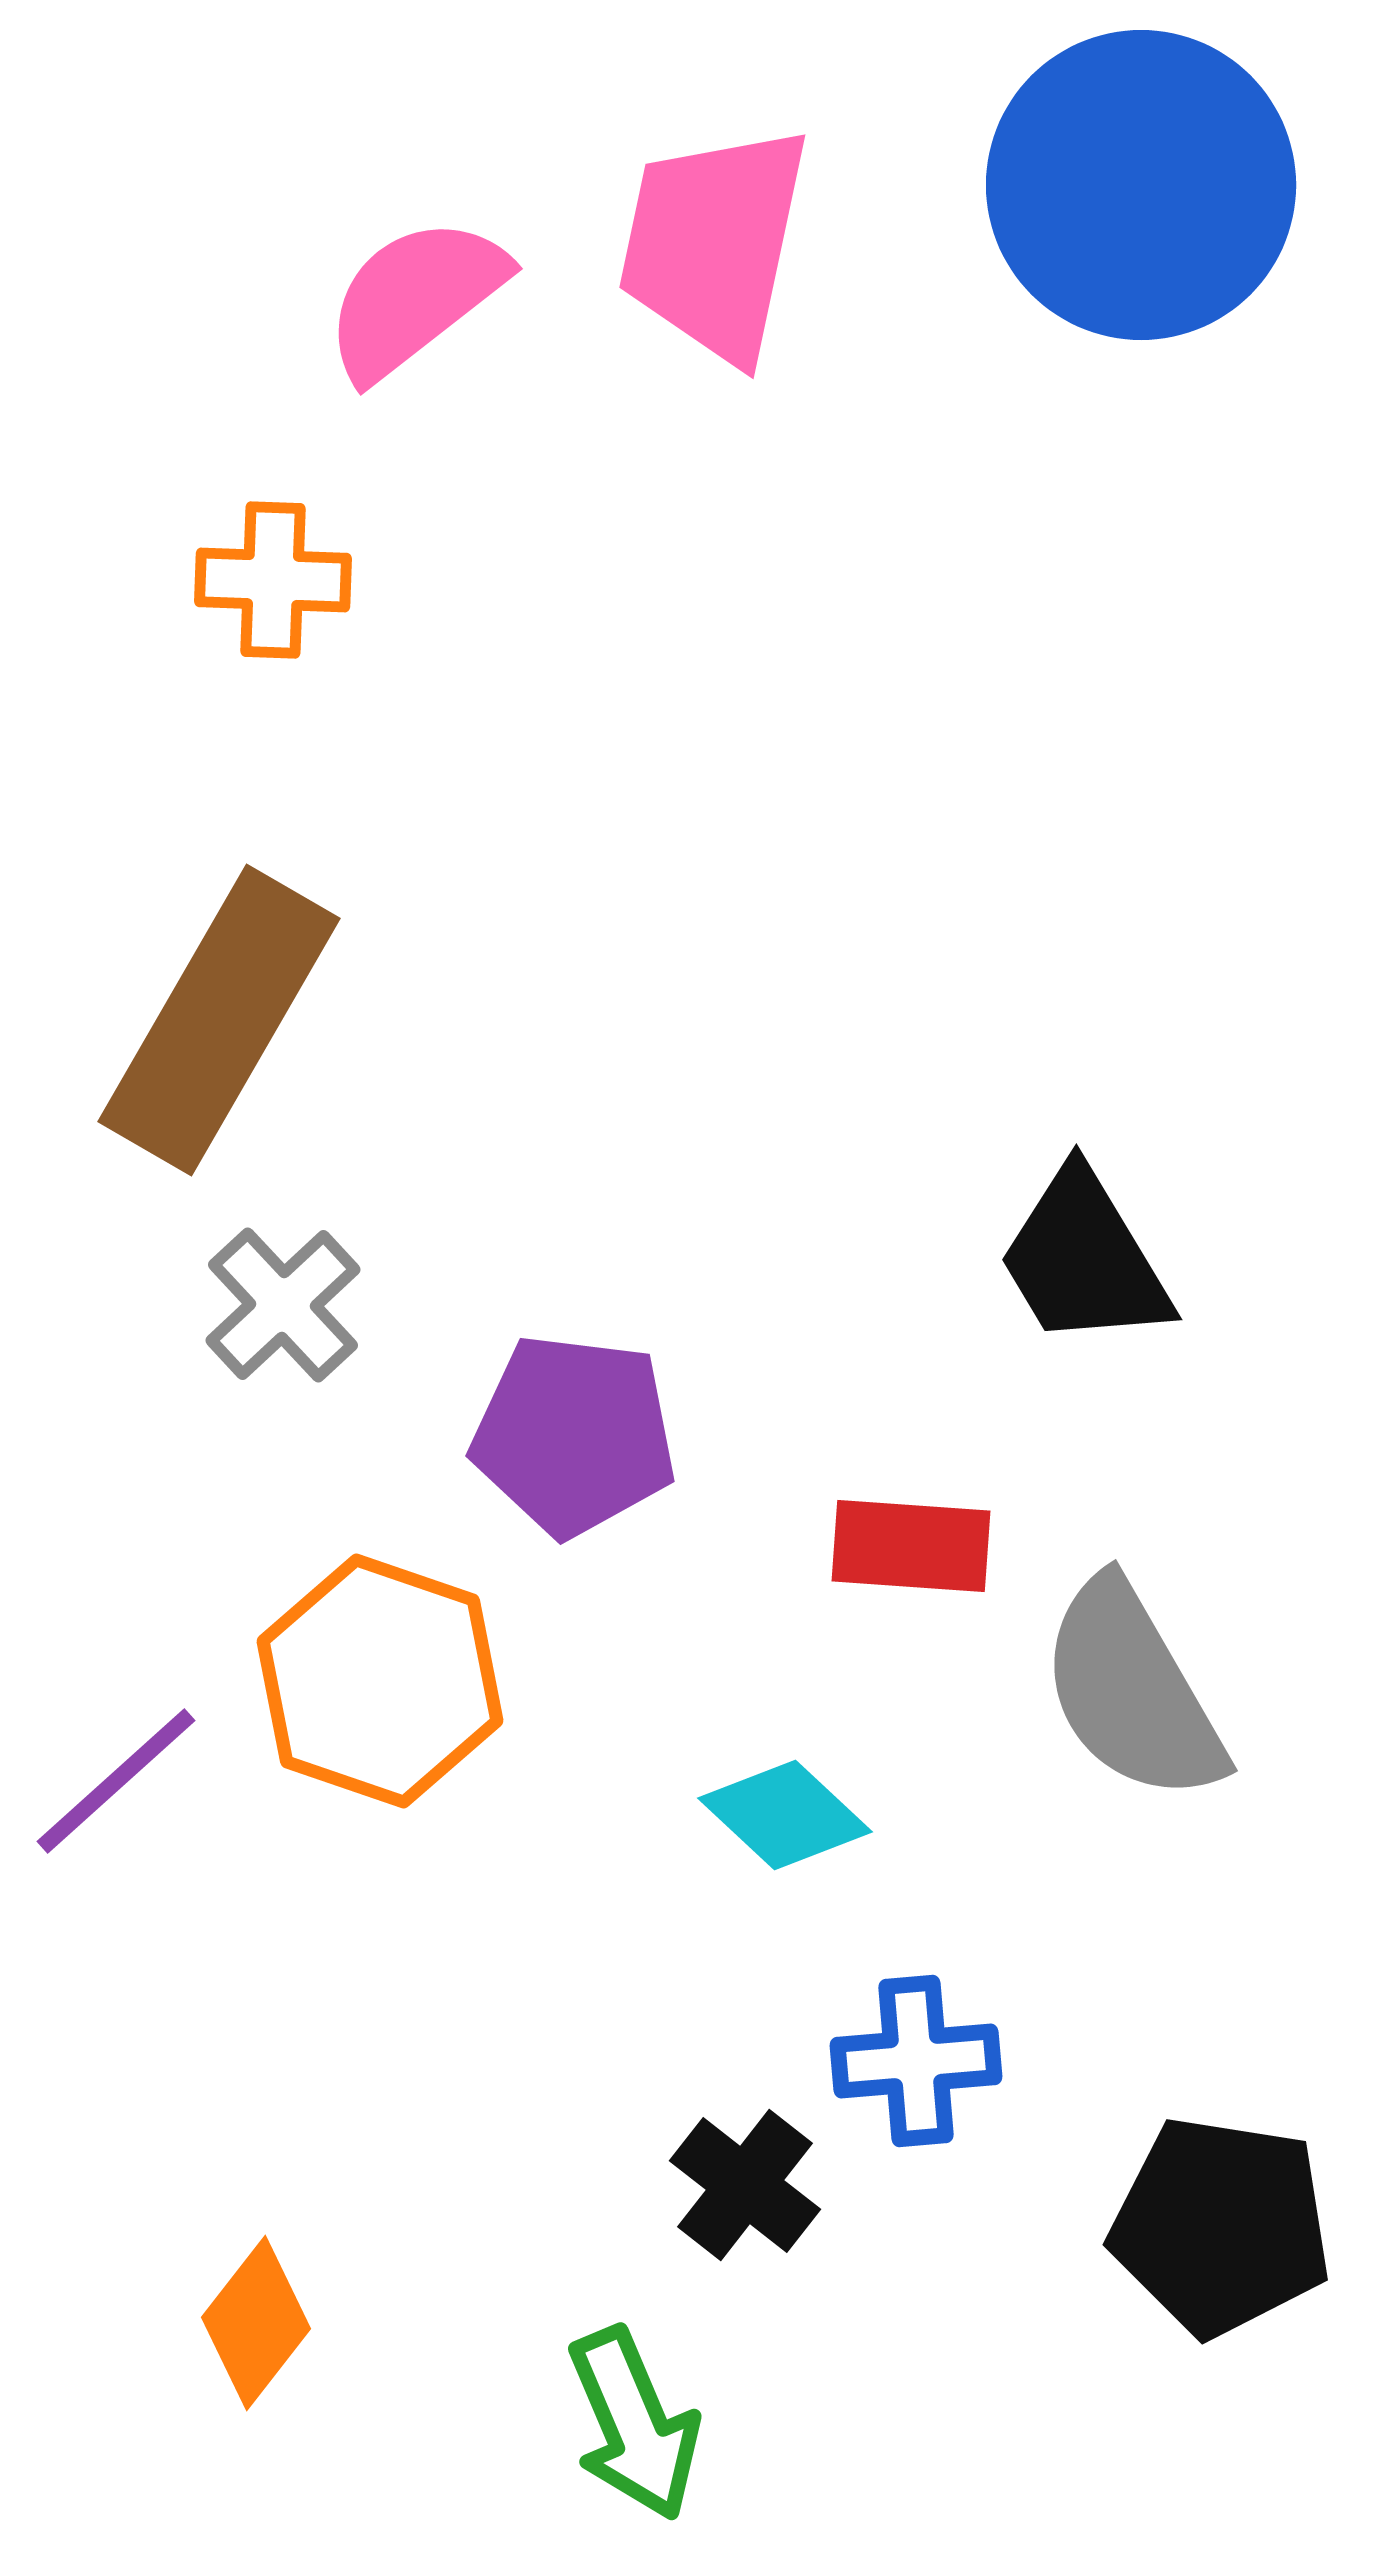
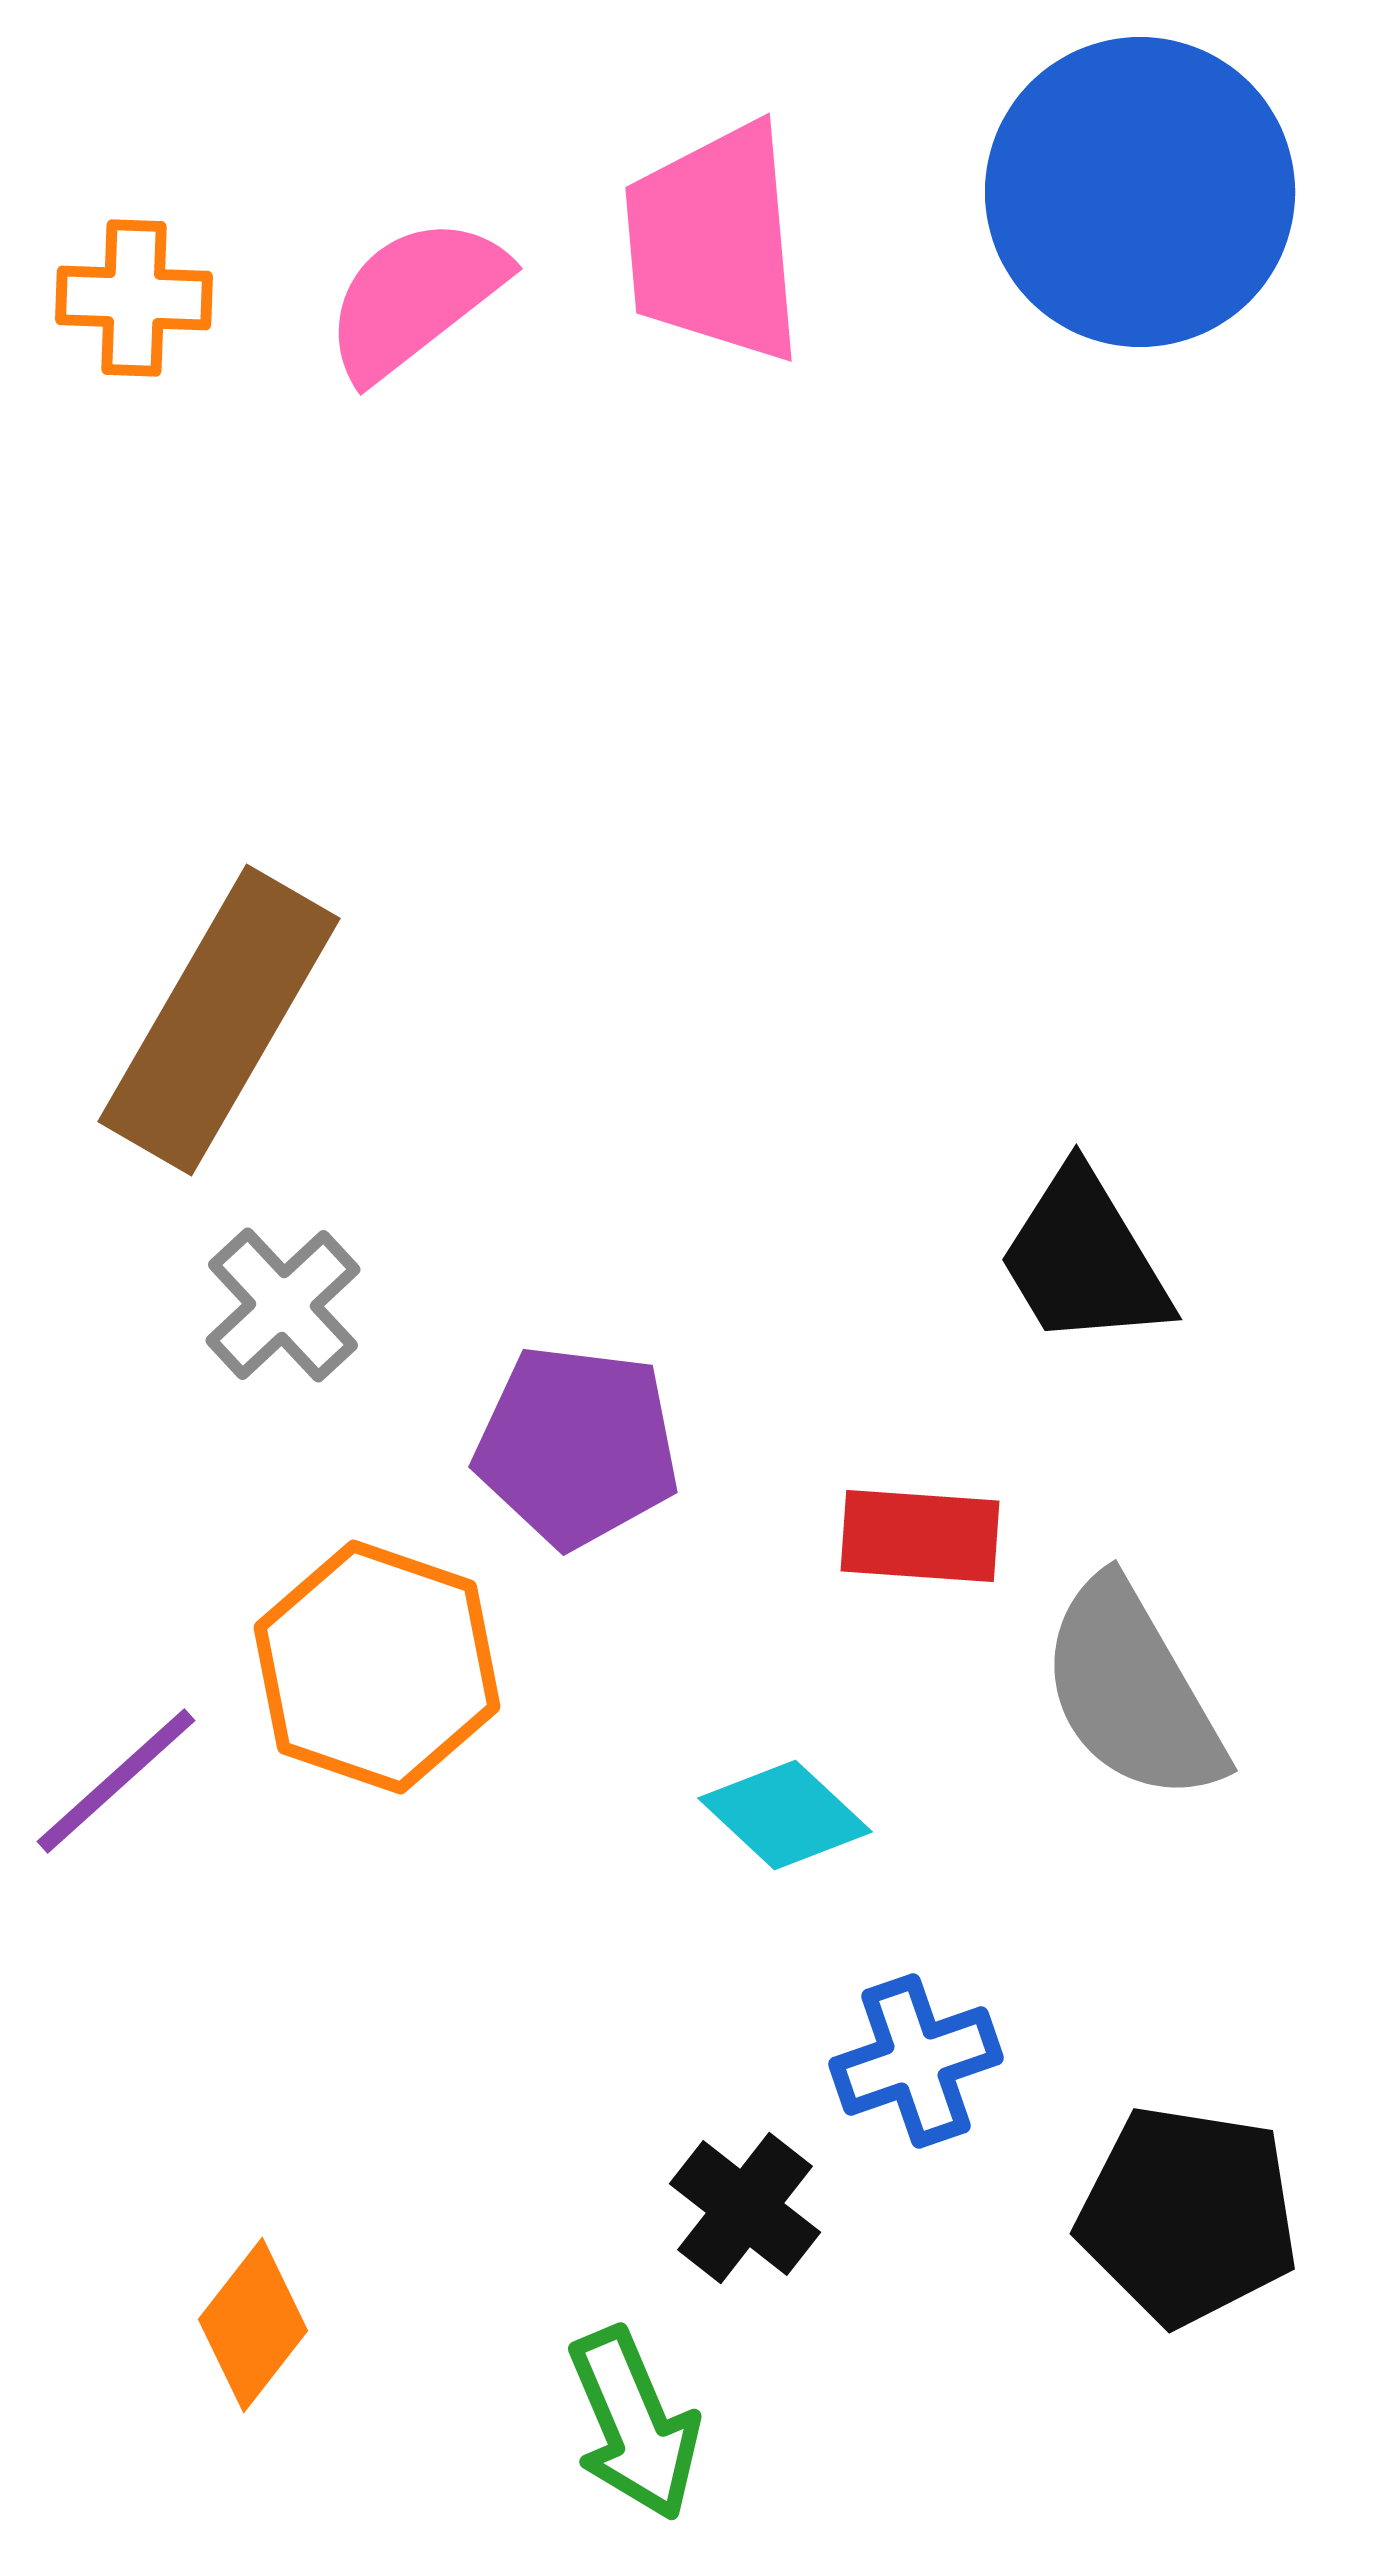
blue circle: moved 1 px left, 7 px down
pink trapezoid: rotated 17 degrees counterclockwise
orange cross: moved 139 px left, 282 px up
purple pentagon: moved 3 px right, 11 px down
red rectangle: moved 9 px right, 10 px up
orange hexagon: moved 3 px left, 14 px up
blue cross: rotated 14 degrees counterclockwise
black cross: moved 23 px down
black pentagon: moved 33 px left, 11 px up
orange diamond: moved 3 px left, 2 px down
